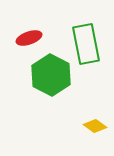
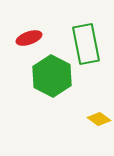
green hexagon: moved 1 px right, 1 px down
yellow diamond: moved 4 px right, 7 px up
